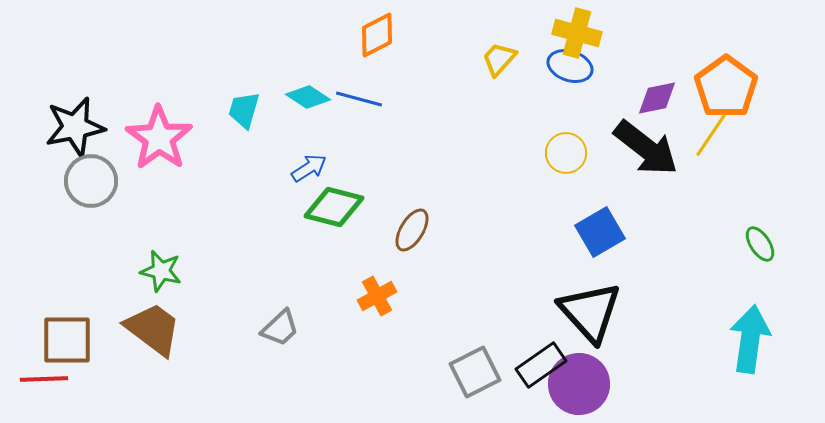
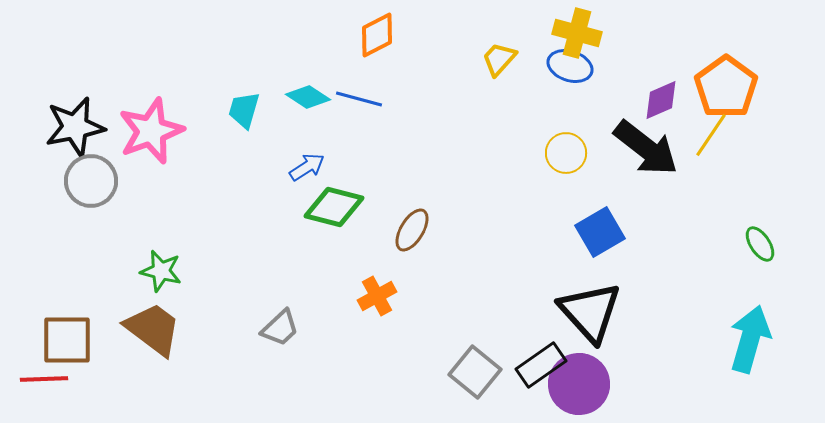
purple diamond: moved 4 px right, 2 px down; rotated 12 degrees counterclockwise
pink star: moved 8 px left, 7 px up; rotated 16 degrees clockwise
blue arrow: moved 2 px left, 1 px up
cyan arrow: rotated 8 degrees clockwise
gray square: rotated 24 degrees counterclockwise
